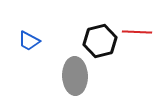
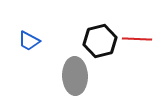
red line: moved 7 px down
